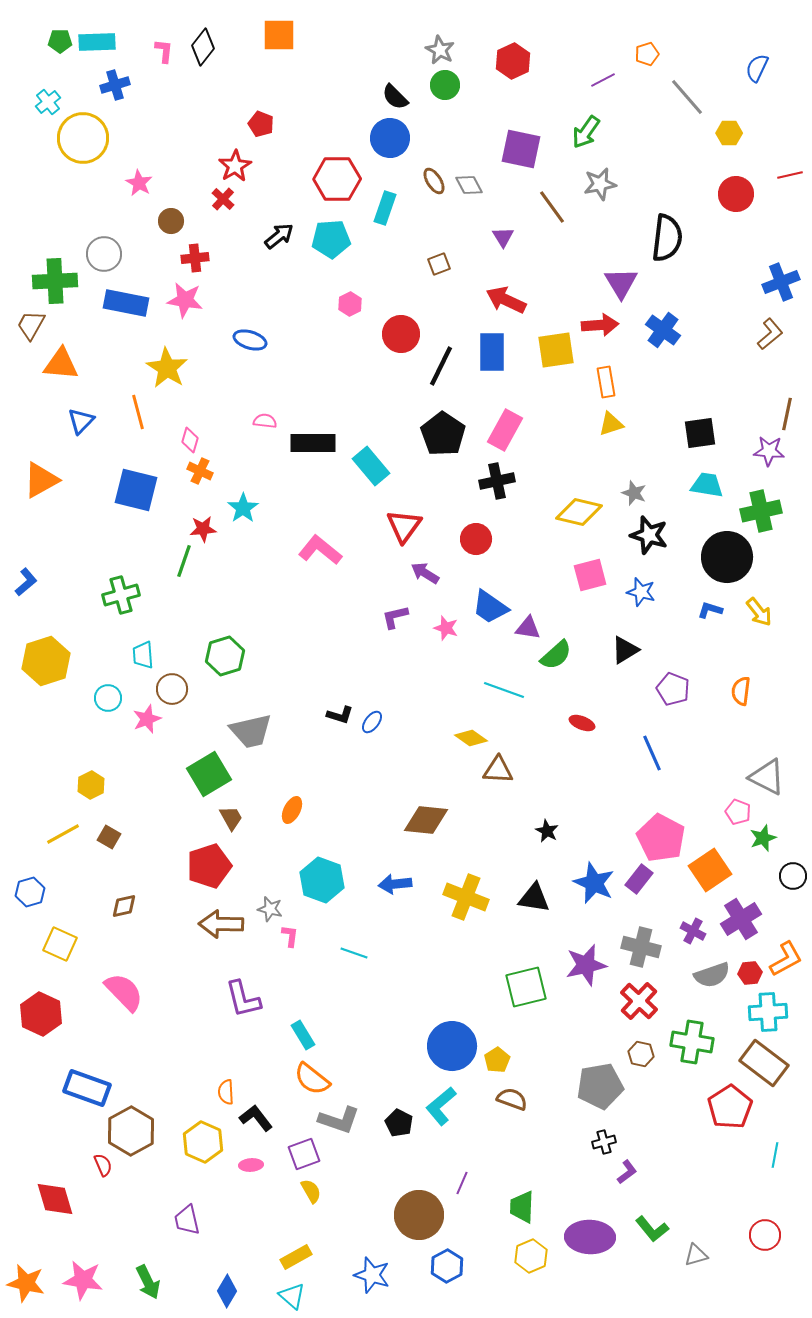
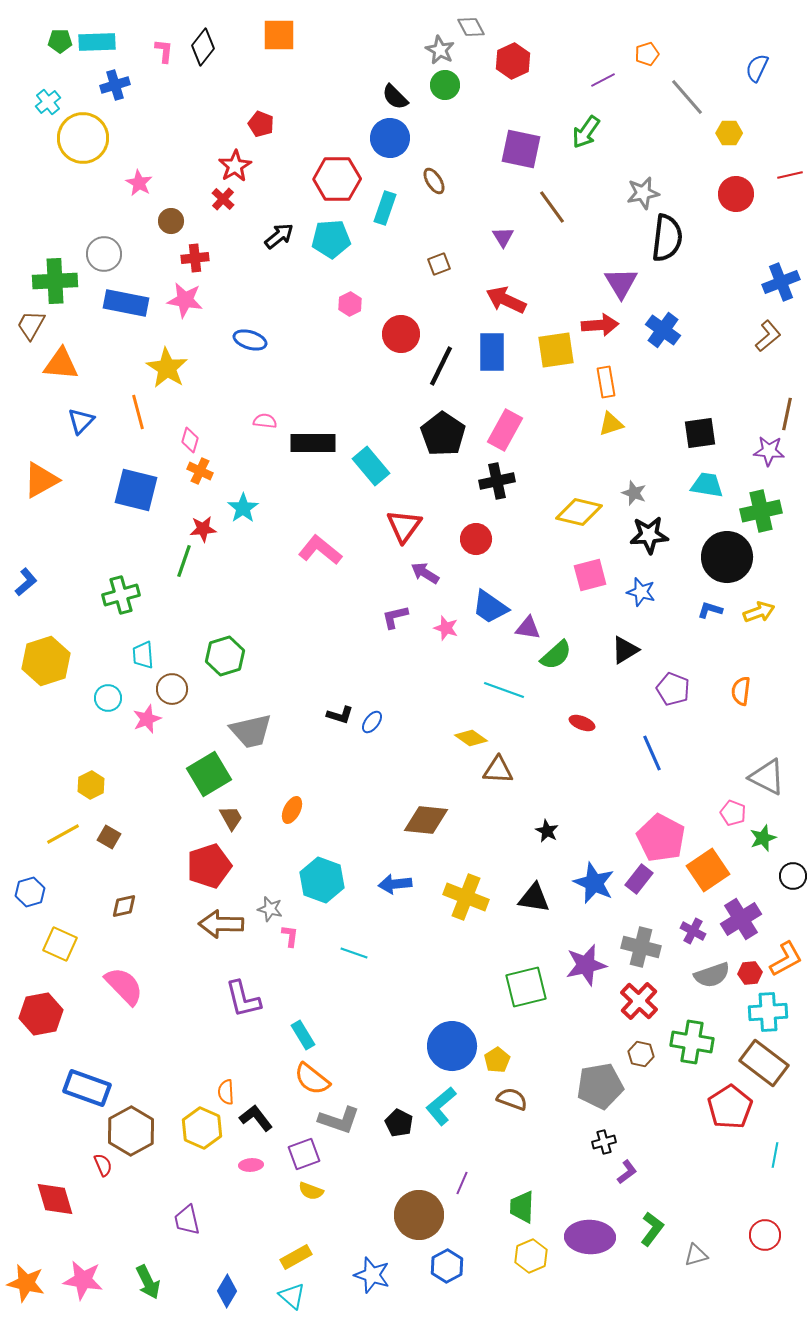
gray star at (600, 184): moved 43 px right, 9 px down
gray diamond at (469, 185): moved 2 px right, 158 px up
brown L-shape at (770, 334): moved 2 px left, 2 px down
black star at (649, 535): rotated 21 degrees counterclockwise
yellow arrow at (759, 612): rotated 72 degrees counterclockwise
pink pentagon at (738, 812): moved 5 px left, 1 px down
orange square at (710, 870): moved 2 px left
pink semicircle at (124, 992): moved 6 px up
red hexagon at (41, 1014): rotated 24 degrees clockwise
yellow hexagon at (203, 1142): moved 1 px left, 14 px up
yellow semicircle at (311, 1191): rotated 140 degrees clockwise
green L-shape at (652, 1229): rotated 104 degrees counterclockwise
